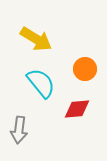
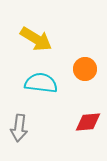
cyan semicircle: rotated 44 degrees counterclockwise
red diamond: moved 11 px right, 13 px down
gray arrow: moved 2 px up
